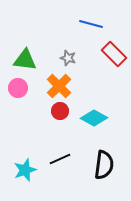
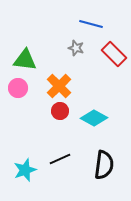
gray star: moved 8 px right, 10 px up
